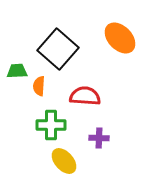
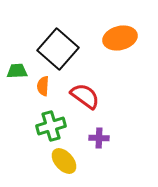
orange ellipse: rotated 60 degrees counterclockwise
orange semicircle: moved 4 px right
red semicircle: rotated 32 degrees clockwise
green cross: moved 1 px down; rotated 16 degrees counterclockwise
